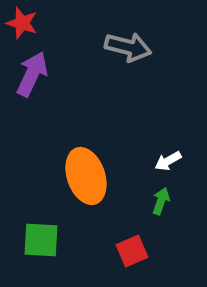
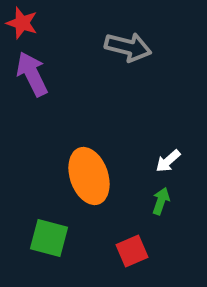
purple arrow: rotated 51 degrees counterclockwise
white arrow: rotated 12 degrees counterclockwise
orange ellipse: moved 3 px right
green square: moved 8 px right, 2 px up; rotated 12 degrees clockwise
